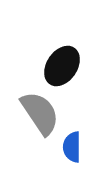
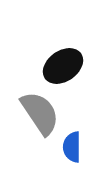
black ellipse: moved 1 px right; rotated 21 degrees clockwise
